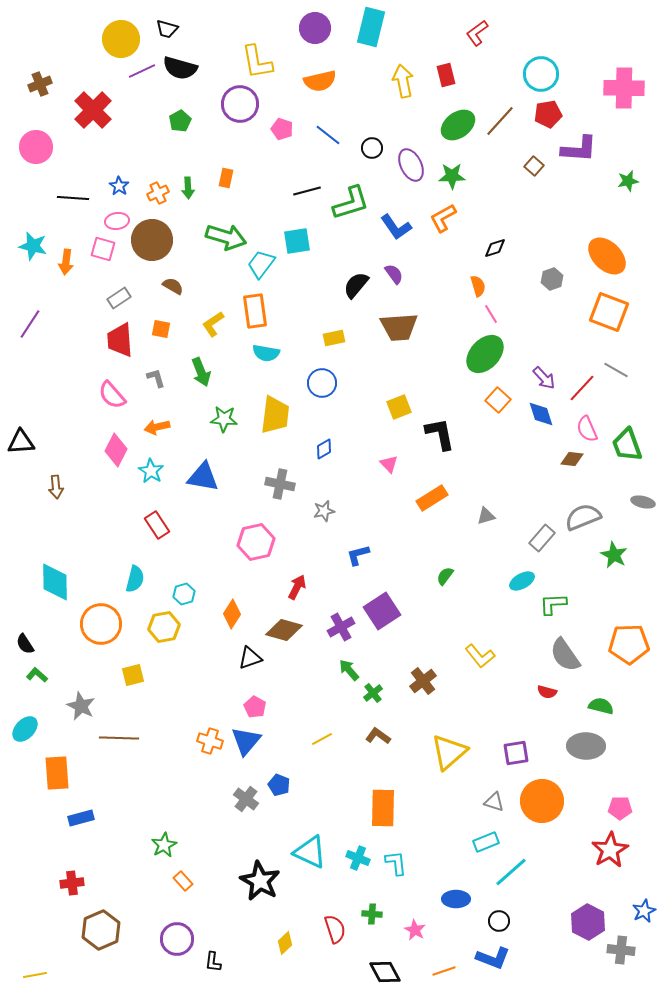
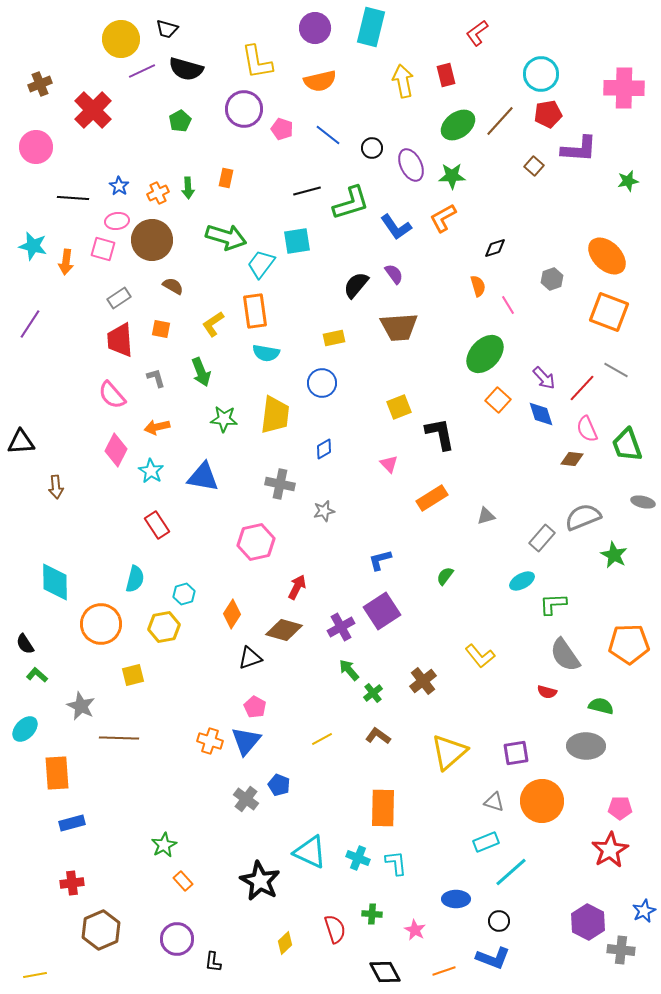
black semicircle at (180, 68): moved 6 px right, 1 px down
purple circle at (240, 104): moved 4 px right, 5 px down
pink line at (491, 314): moved 17 px right, 9 px up
blue L-shape at (358, 555): moved 22 px right, 5 px down
blue rectangle at (81, 818): moved 9 px left, 5 px down
